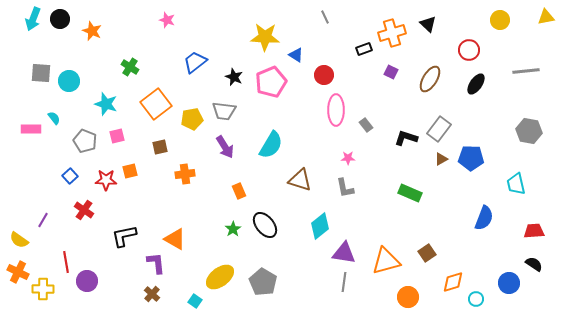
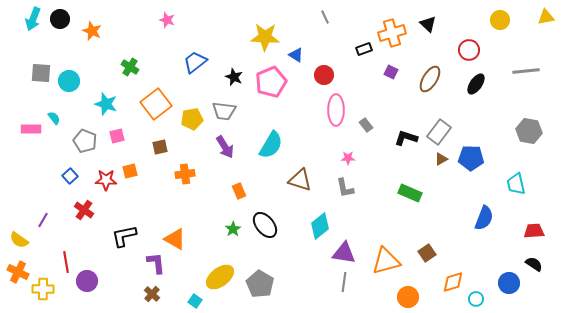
gray rectangle at (439, 129): moved 3 px down
gray pentagon at (263, 282): moved 3 px left, 2 px down
